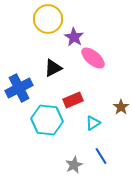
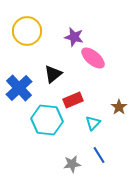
yellow circle: moved 21 px left, 12 px down
purple star: rotated 18 degrees counterclockwise
black triangle: moved 6 px down; rotated 12 degrees counterclockwise
blue cross: rotated 16 degrees counterclockwise
brown star: moved 2 px left
cyan triangle: rotated 14 degrees counterclockwise
blue line: moved 2 px left, 1 px up
gray star: moved 2 px left, 1 px up; rotated 18 degrees clockwise
